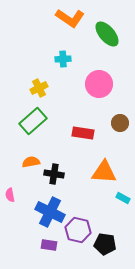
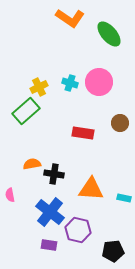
green ellipse: moved 2 px right
cyan cross: moved 7 px right, 24 px down; rotated 21 degrees clockwise
pink circle: moved 2 px up
yellow cross: moved 1 px up
green rectangle: moved 7 px left, 10 px up
orange semicircle: moved 1 px right, 2 px down
orange triangle: moved 13 px left, 17 px down
cyan rectangle: moved 1 px right; rotated 16 degrees counterclockwise
blue cross: rotated 12 degrees clockwise
black pentagon: moved 8 px right, 7 px down; rotated 15 degrees counterclockwise
